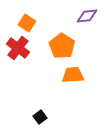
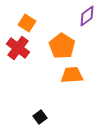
purple diamond: rotated 30 degrees counterclockwise
orange trapezoid: moved 1 px left
